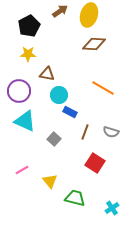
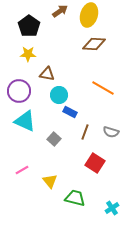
black pentagon: rotated 10 degrees counterclockwise
